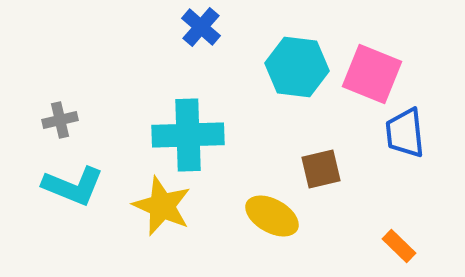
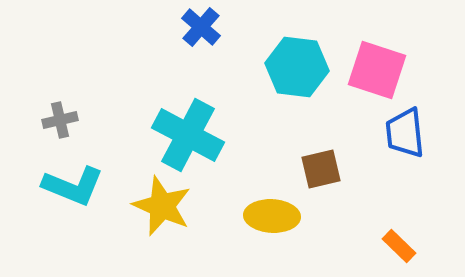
pink square: moved 5 px right, 4 px up; rotated 4 degrees counterclockwise
cyan cross: rotated 30 degrees clockwise
yellow ellipse: rotated 26 degrees counterclockwise
